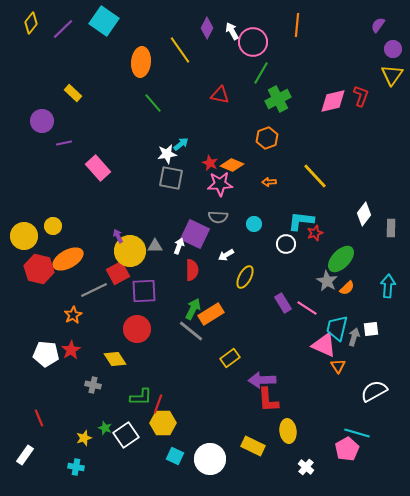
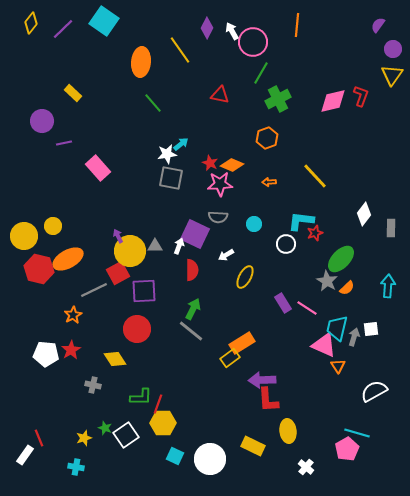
orange rectangle at (211, 314): moved 31 px right, 29 px down
red line at (39, 418): moved 20 px down
